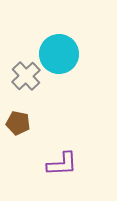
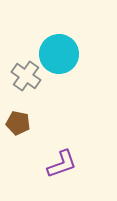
gray cross: rotated 12 degrees counterclockwise
purple L-shape: rotated 16 degrees counterclockwise
